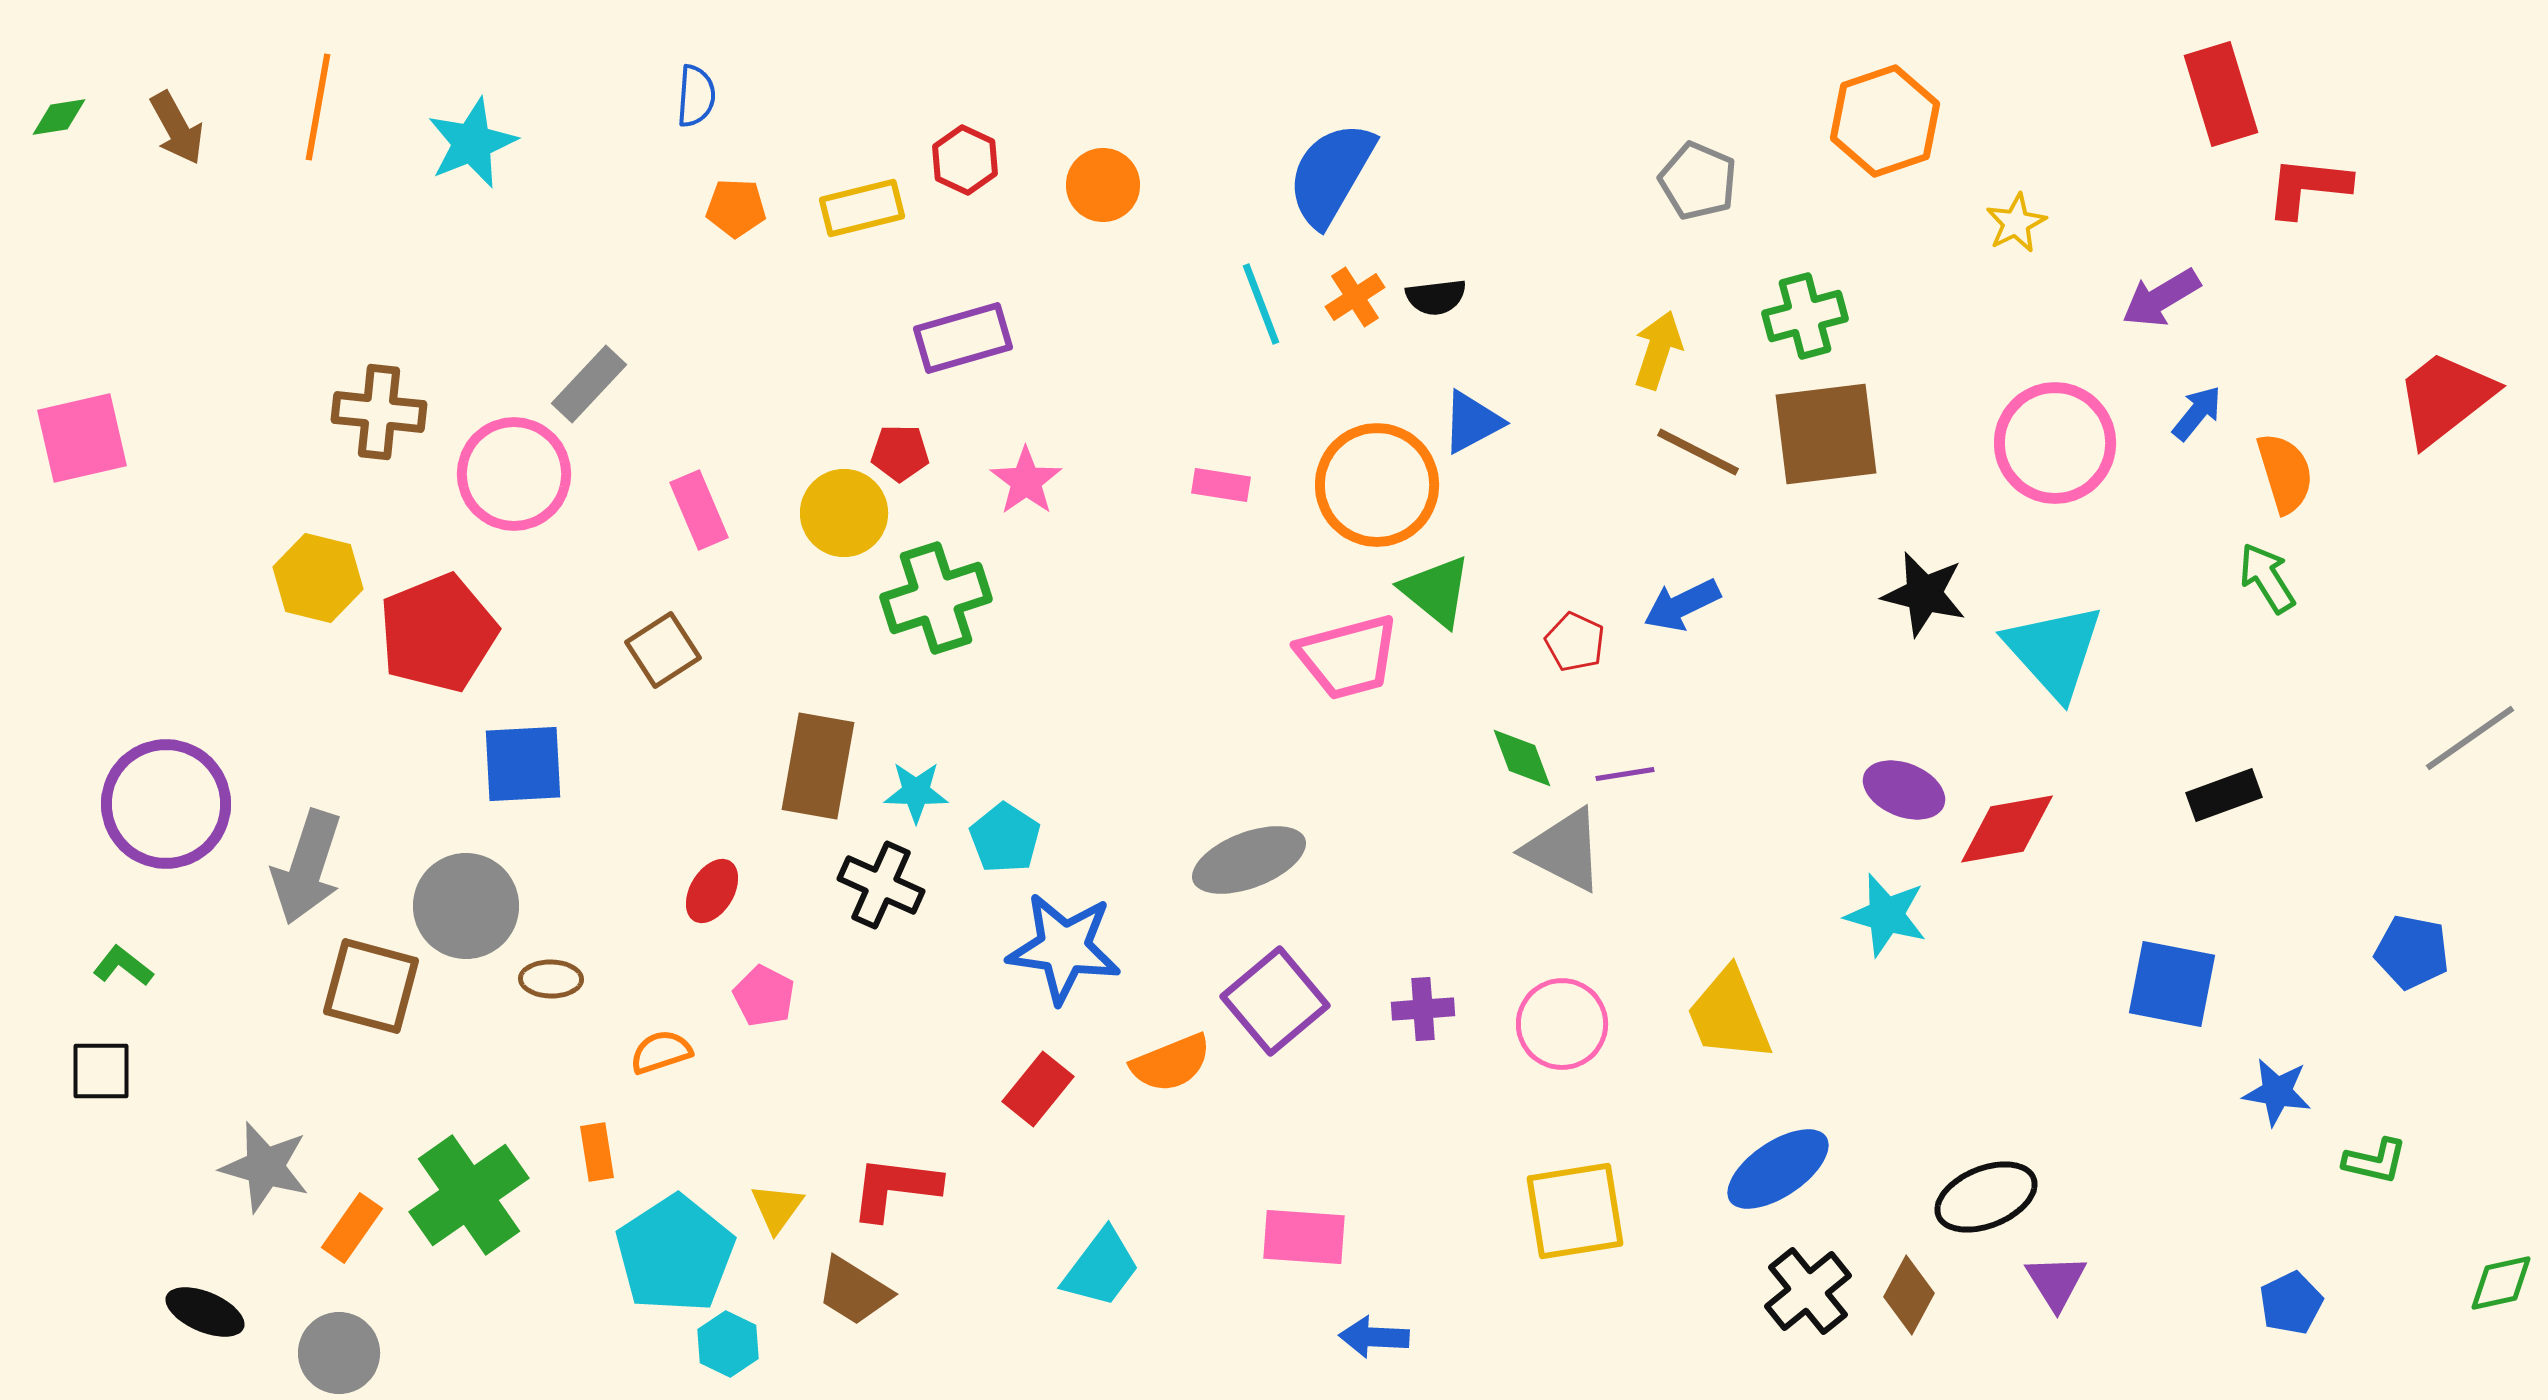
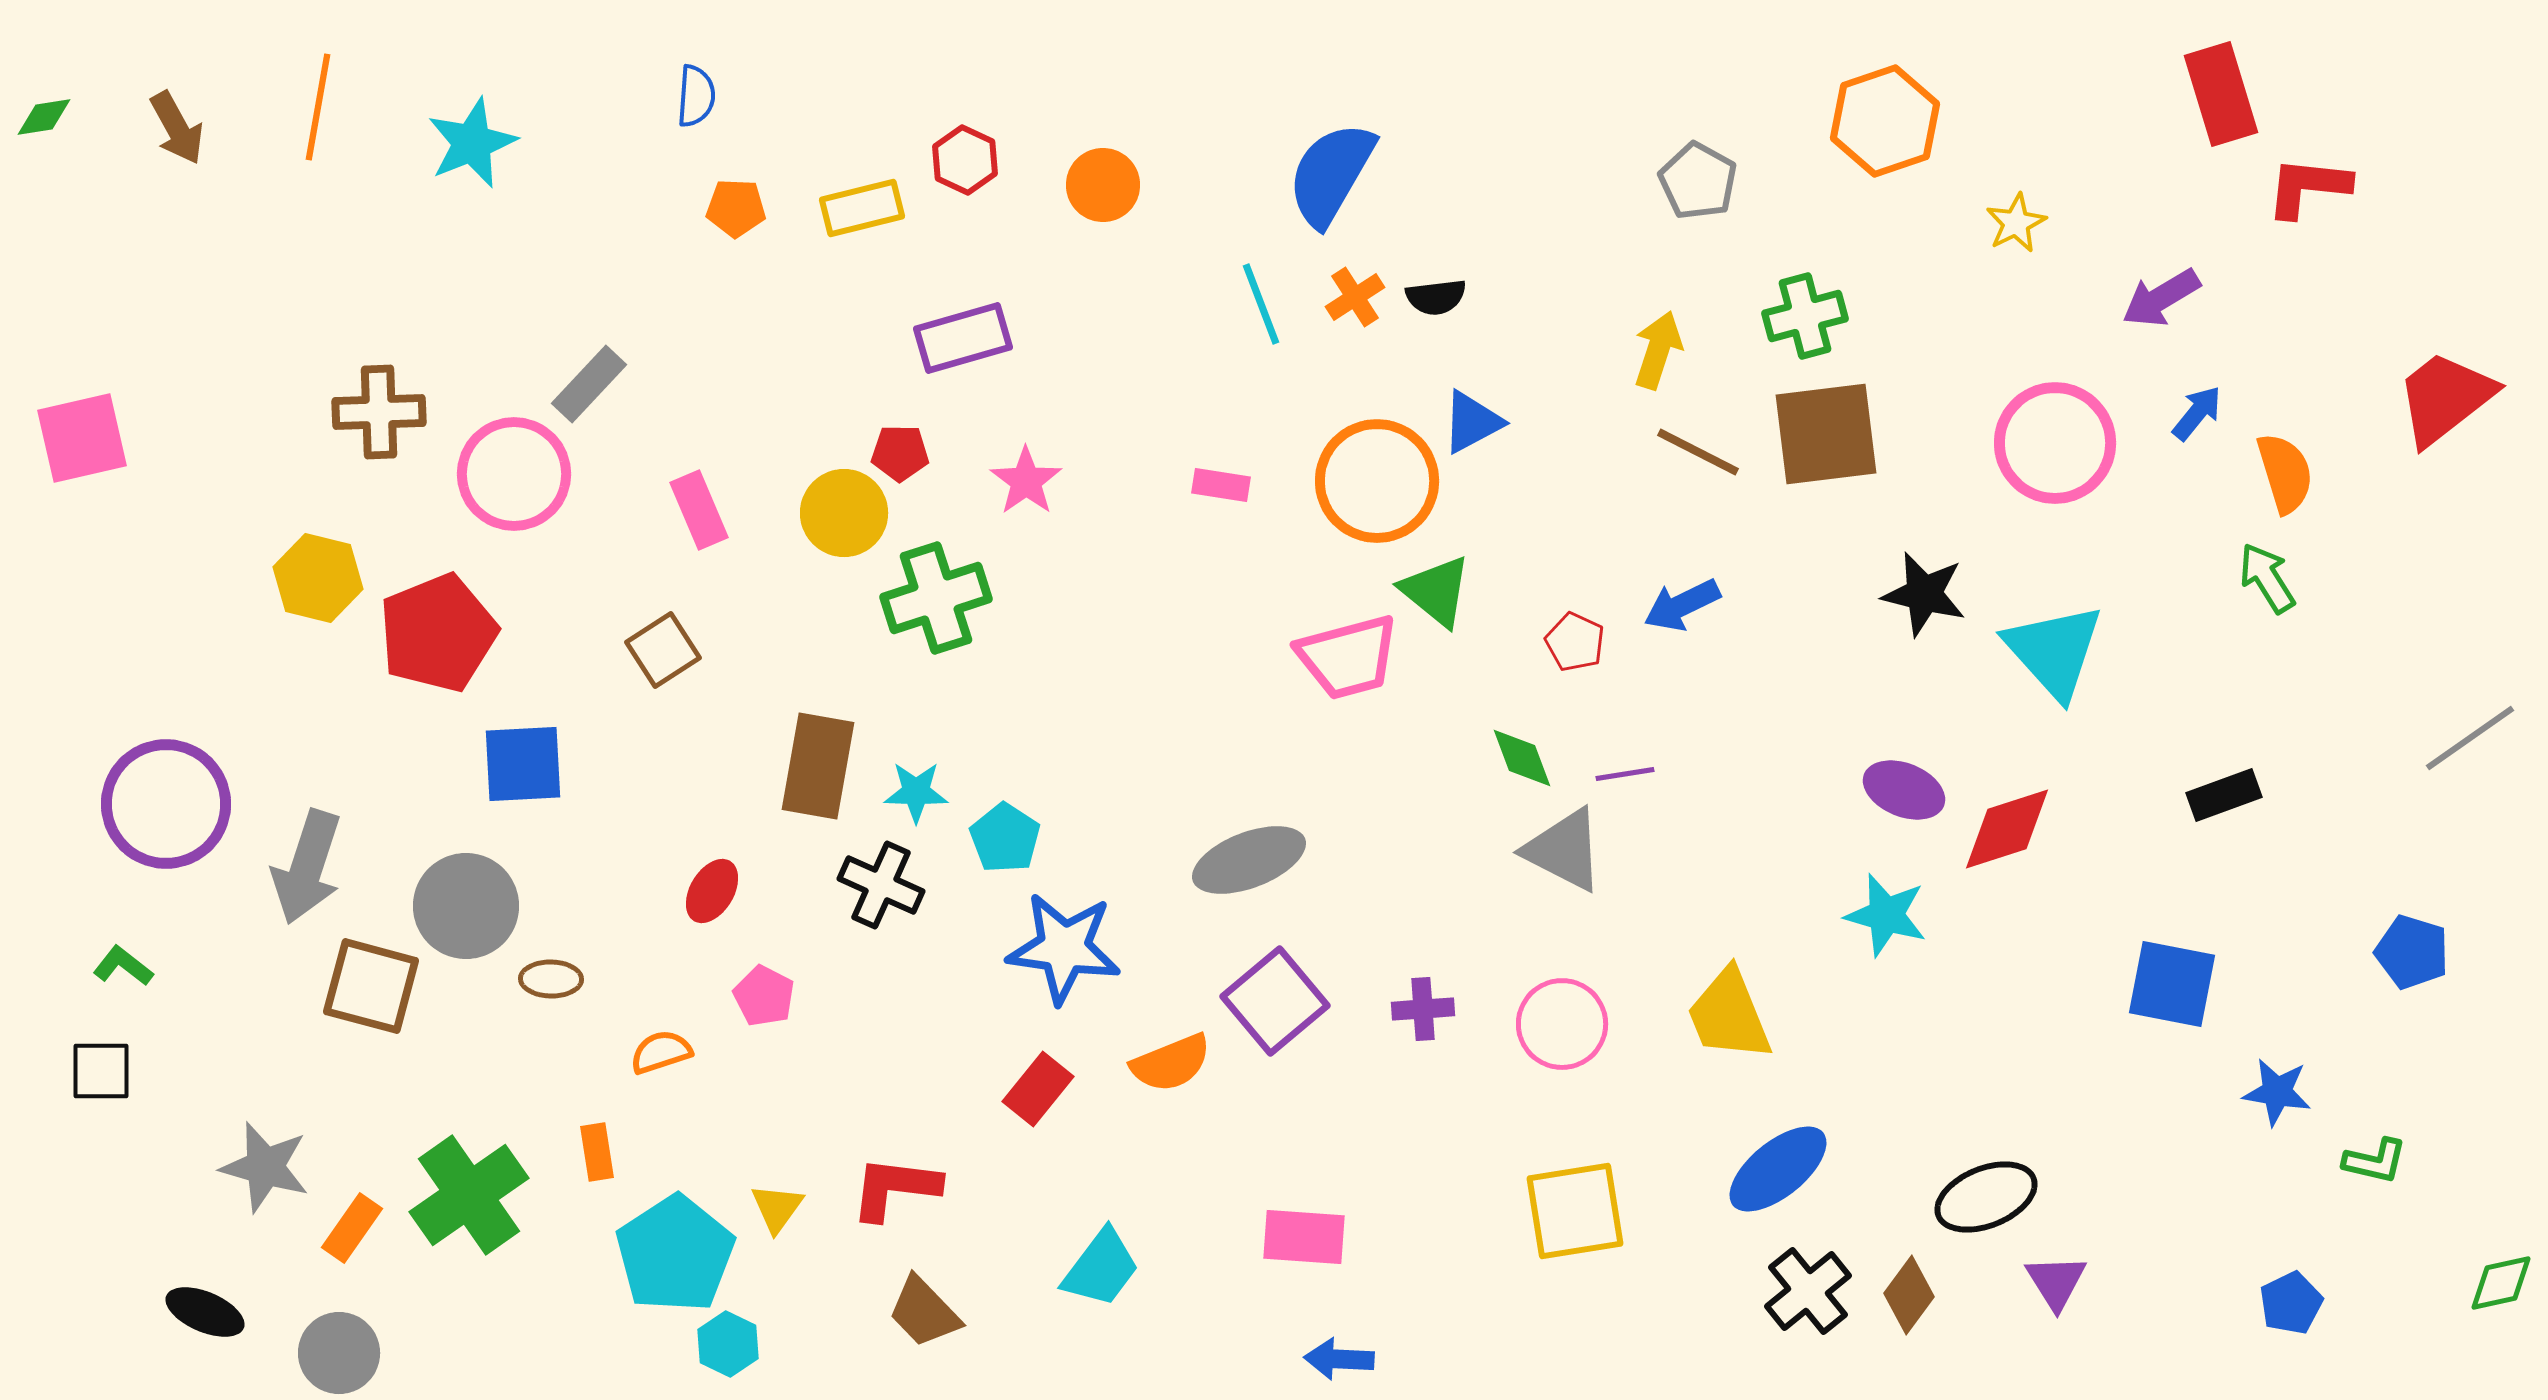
green diamond at (59, 117): moved 15 px left
gray pentagon at (1698, 181): rotated 6 degrees clockwise
brown cross at (379, 412): rotated 8 degrees counterclockwise
orange circle at (1377, 485): moved 4 px up
red diamond at (2007, 829): rotated 8 degrees counterclockwise
blue pentagon at (2412, 952): rotated 6 degrees clockwise
blue ellipse at (1778, 1169): rotated 5 degrees counterclockwise
brown trapezoid at (854, 1291): moved 70 px right, 21 px down; rotated 14 degrees clockwise
brown diamond at (1909, 1295): rotated 8 degrees clockwise
blue arrow at (1374, 1337): moved 35 px left, 22 px down
